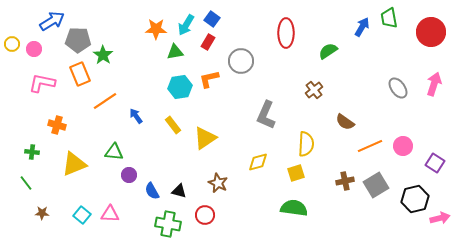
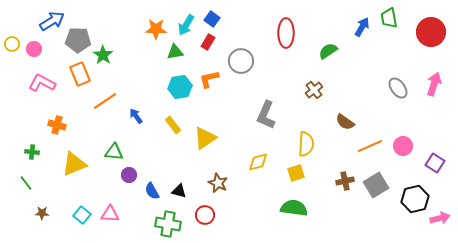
pink L-shape at (42, 83): rotated 16 degrees clockwise
